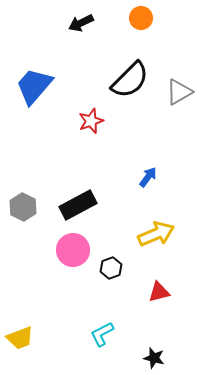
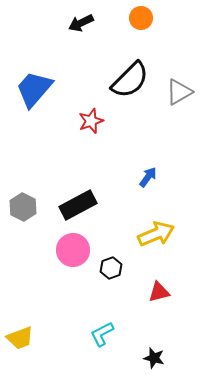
blue trapezoid: moved 3 px down
